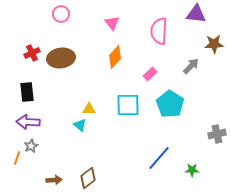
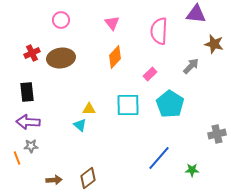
pink circle: moved 6 px down
brown star: rotated 18 degrees clockwise
gray star: rotated 24 degrees clockwise
orange line: rotated 40 degrees counterclockwise
